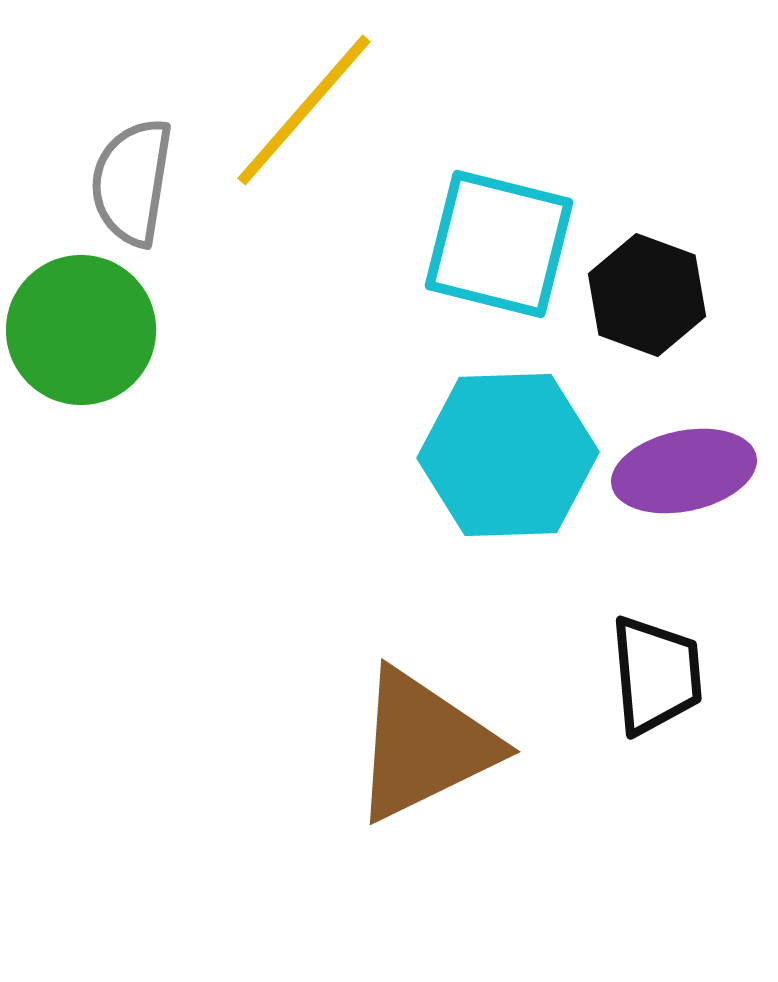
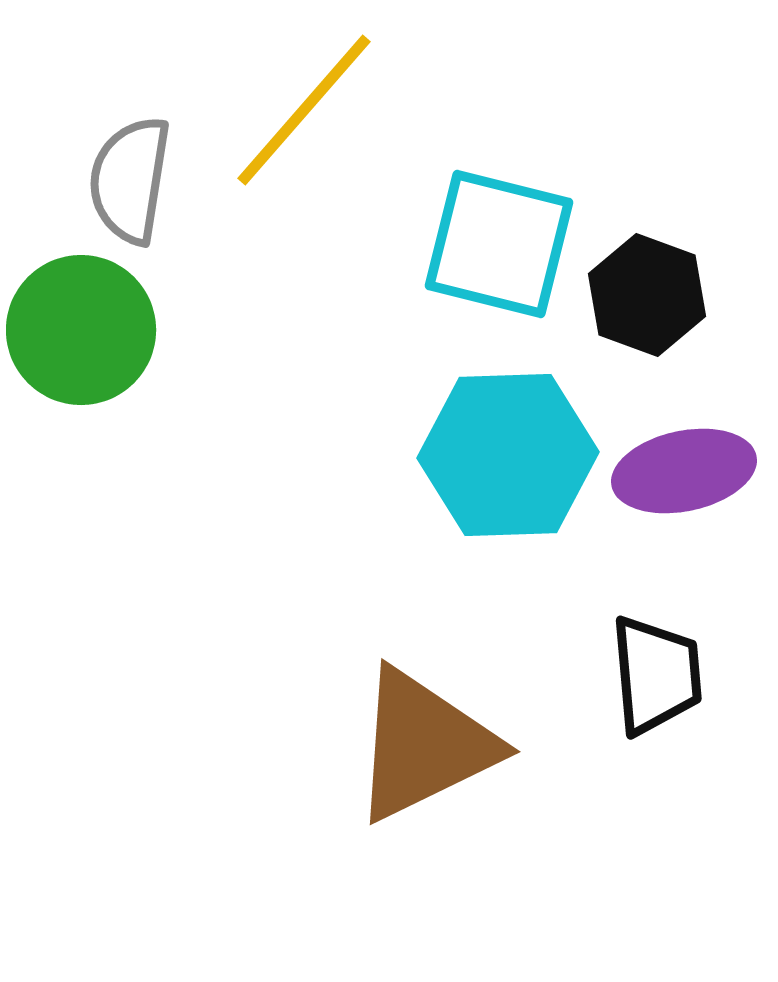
gray semicircle: moved 2 px left, 2 px up
